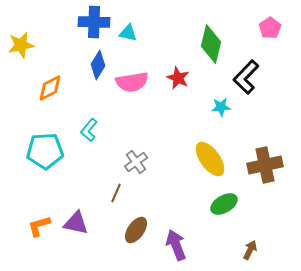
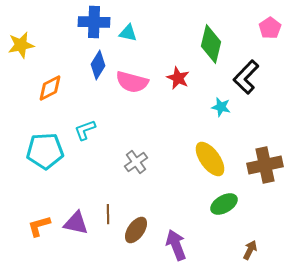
pink semicircle: rotated 24 degrees clockwise
cyan star: rotated 18 degrees clockwise
cyan L-shape: moved 4 px left; rotated 30 degrees clockwise
brown line: moved 8 px left, 21 px down; rotated 24 degrees counterclockwise
